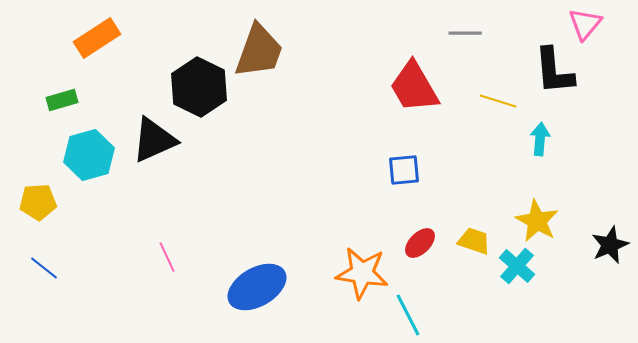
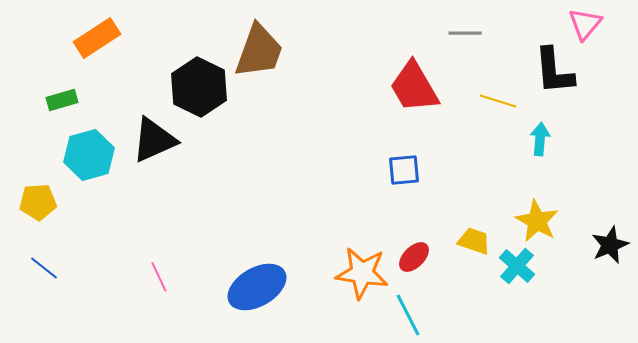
red ellipse: moved 6 px left, 14 px down
pink line: moved 8 px left, 20 px down
